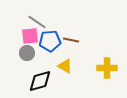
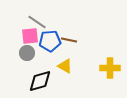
brown line: moved 2 px left
yellow cross: moved 3 px right
